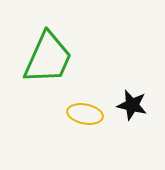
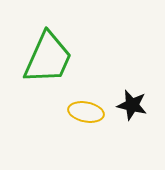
yellow ellipse: moved 1 px right, 2 px up
